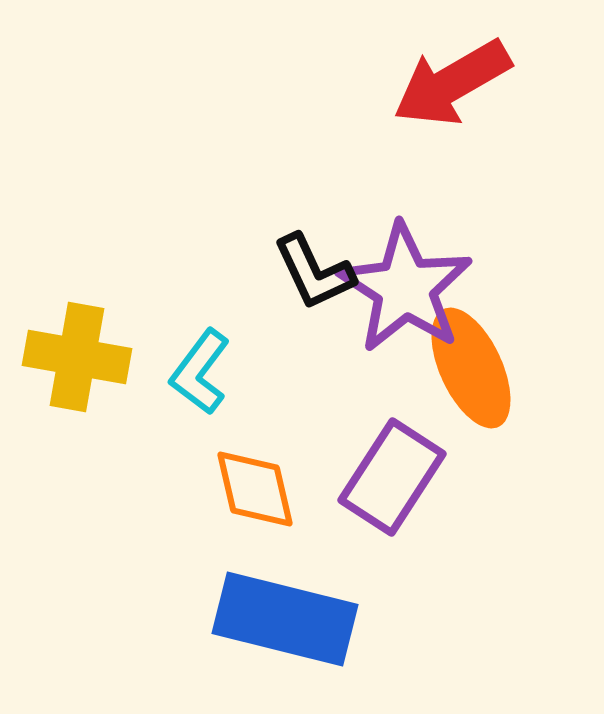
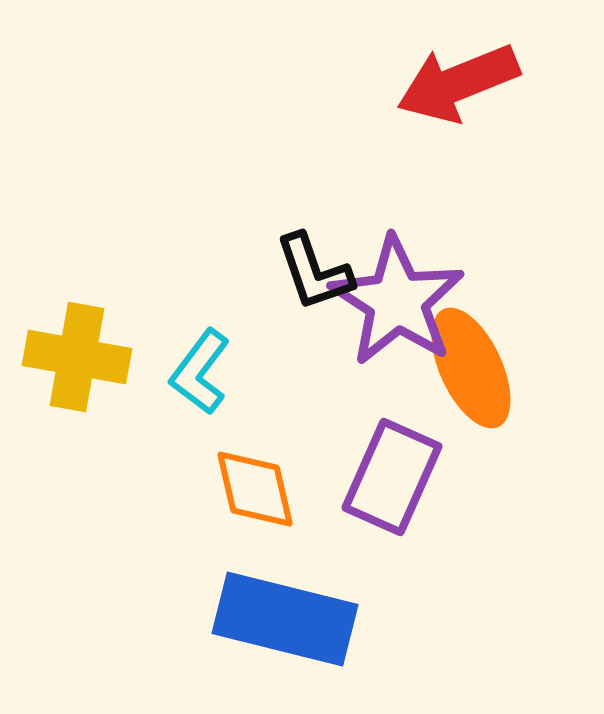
red arrow: moved 6 px right; rotated 8 degrees clockwise
black L-shape: rotated 6 degrees clockwise
purple star: moved 8 px left, 13 px down
purple rectangle: rotated 9 degrees counterclockwise
